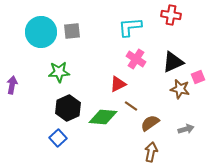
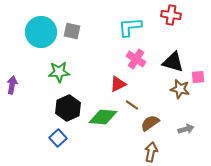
gray square: rotated 18 degrees clockwise
black triangle: rotated 40 degrees clockwise
pink square: rotated 16 degrees clockwise
brown line: moved 1 px right, 1 px up
